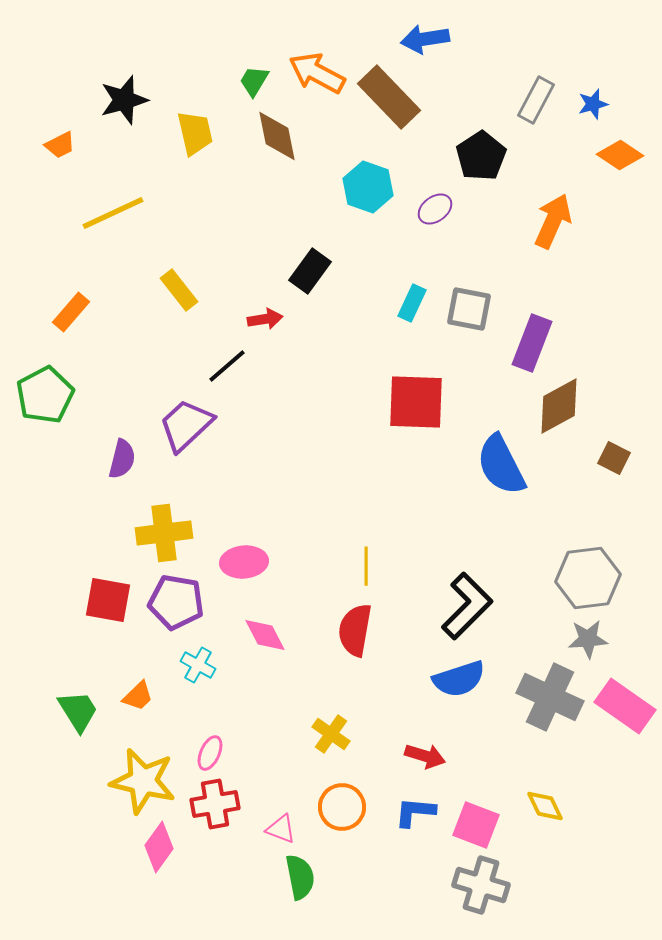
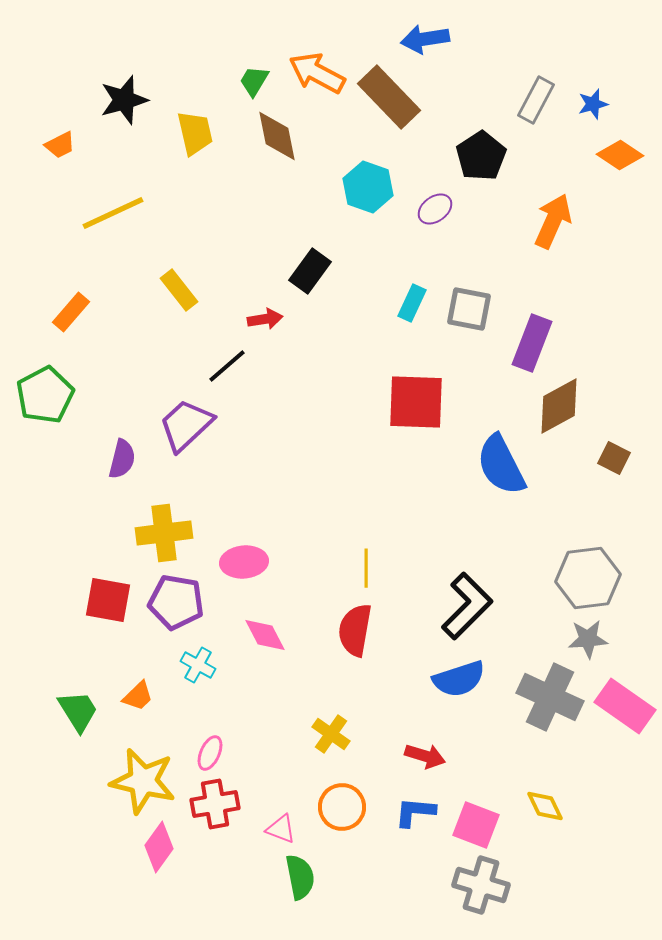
yellow line at (366, 566): moved 2 px down
